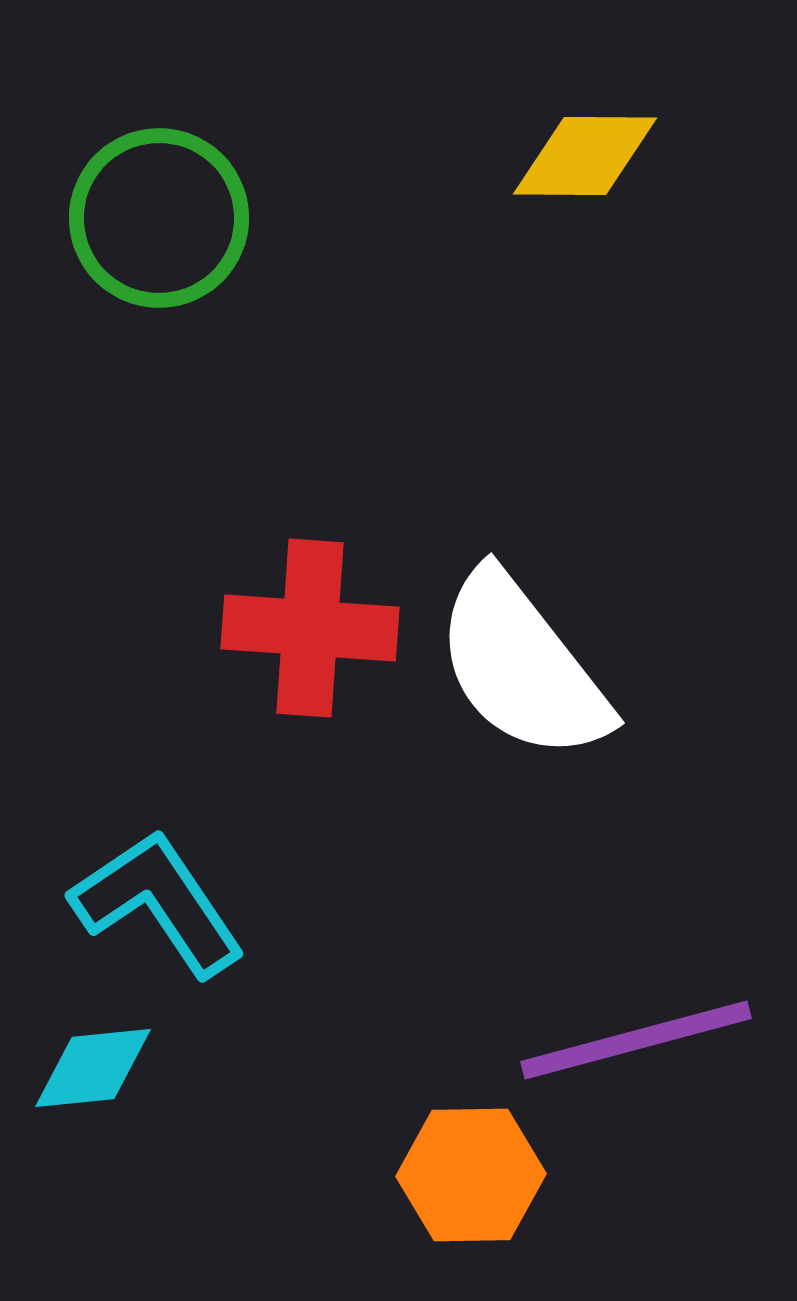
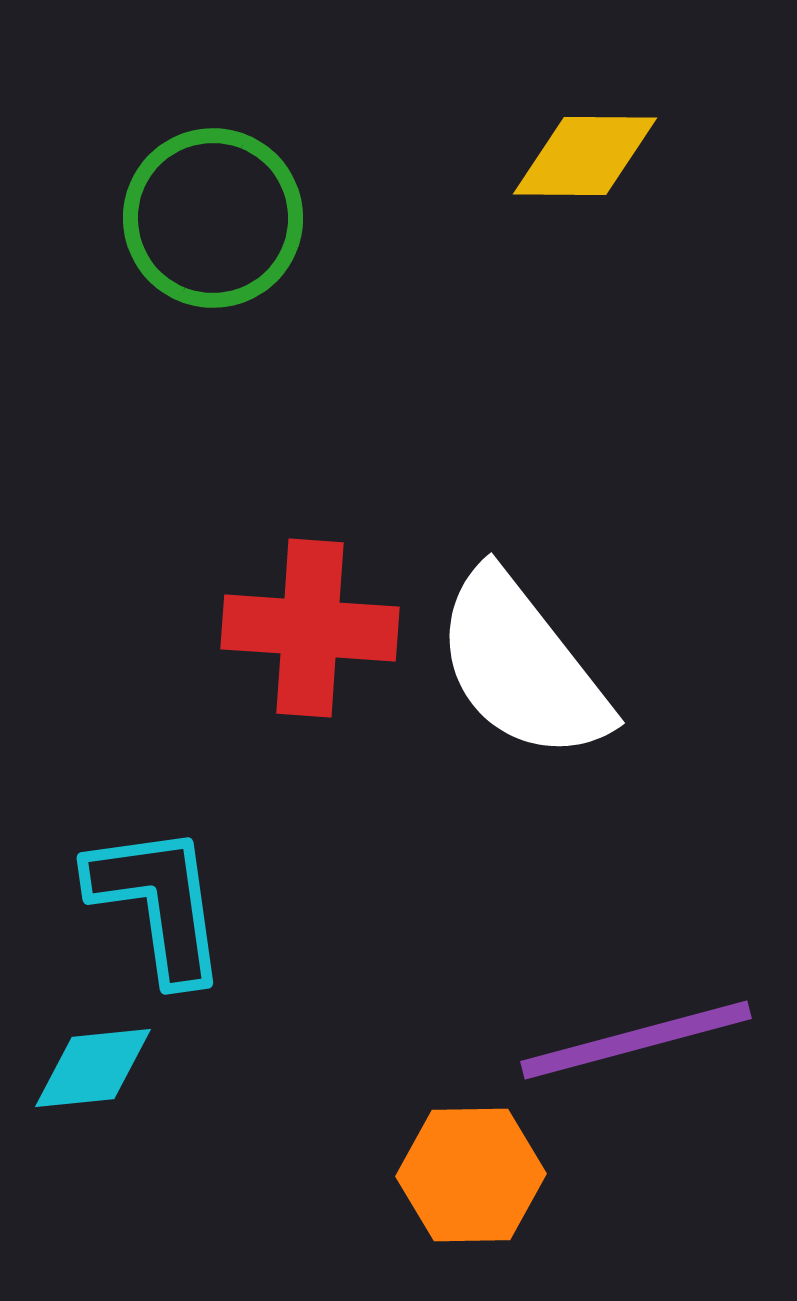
green circle: moved 54 px right
cyan L-shape: rotated 26 degrees clockwise
